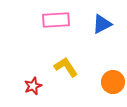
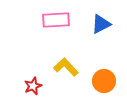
blue triangle: moved 1 px left
yellow L-shape: rotated 10 degrees counterclockwise
orange circle: moved 9 px left, 1 px up
